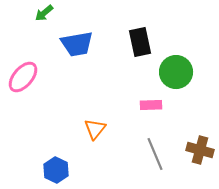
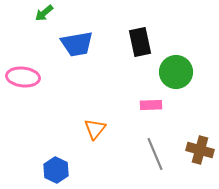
pink ellipse: rotated 56 degrees clockwise
